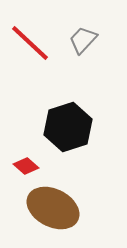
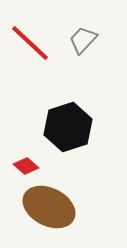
brown ellipse: moved 4 px left, 1 px up
